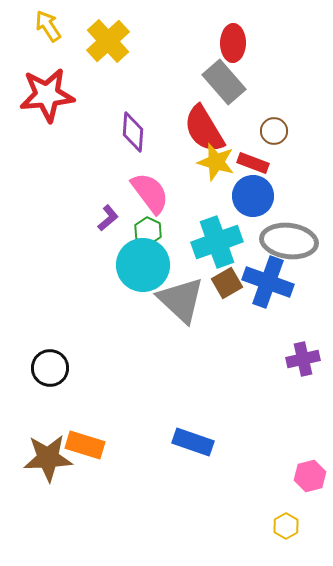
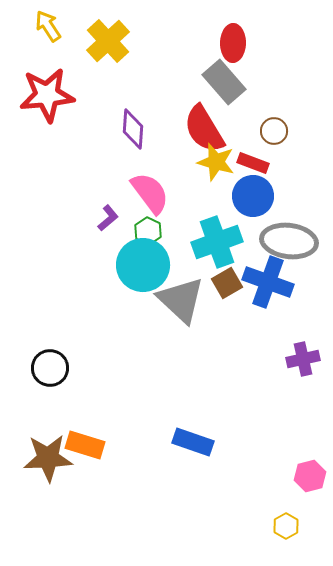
purple diamond: moved 3 px up
